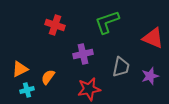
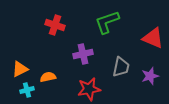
orange semicircle: rotated 42 degrees clockwise
